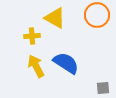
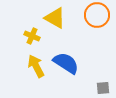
yellow cross: rotated 28 degrees clockwise
